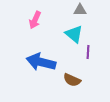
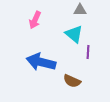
brown semicircle: moved 1 px down
